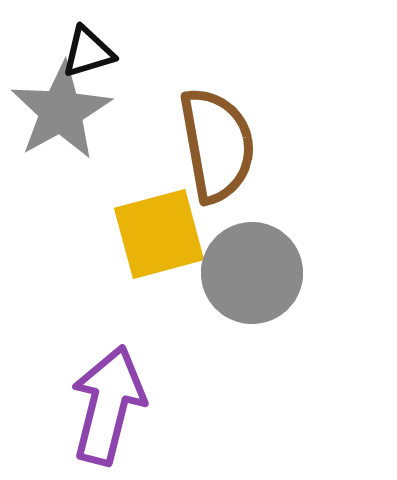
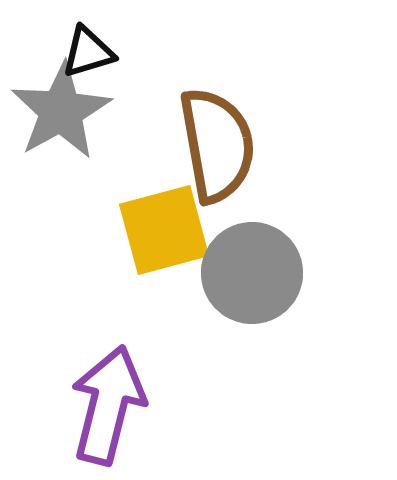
yellow square: moved 5 px right, 4 px up
